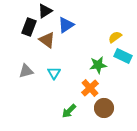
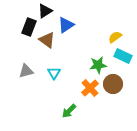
brown circle: moved 9 px right, 24 px up
